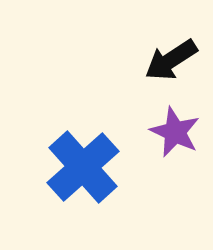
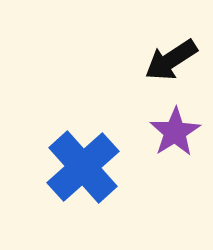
purple star: rotated 15 degrees clockwise
